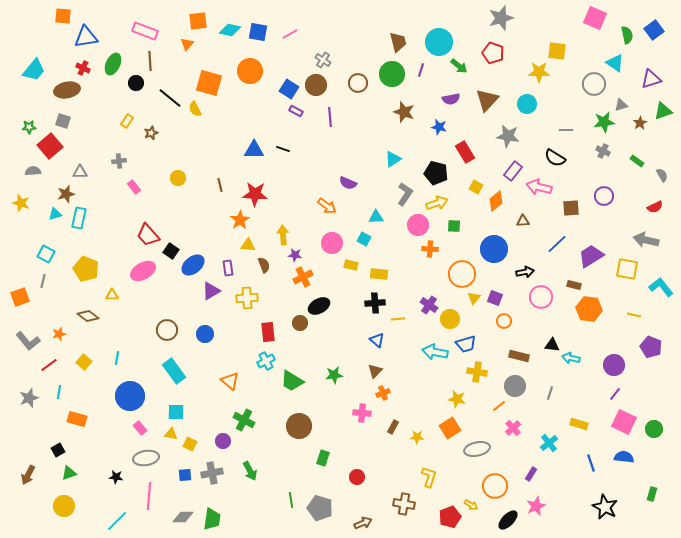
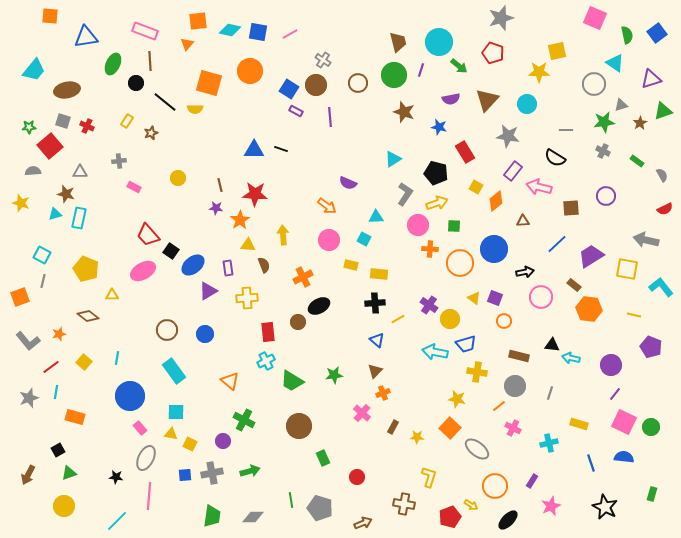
orange square at (63, 16): moved 13 px left
blue square at (654, 30): moved 3 px right, 3 px down
yellow square at (557, 51): rotated 18 degrees counterclockwise
red cross at (83, 68): moved 4 px right, 58 px down
green circle at (392, 74): moved 2 px right, 1 px down
black line at (170, 98): moved 5 px left, 4 px down
yellow semicircle at (195, 109): rotated 63 degrees counterclockwise
black line at (283, 149): moved 2 px left
pink rectangle at (134, 187): rotated 24 degrees counterclockwise
brown star at (66, 194): rotated 30 degrees clockwise
purple circle at (604, 196): moved 2 px right
red semicircle at (655, 207): moved 10 px right, 2 px down
pink circle at (332, 243): moved 3 px left, 3 px up
cyan square at (46, 254): moved 4 px left, 1 px down
purple star at (295, 255): moved 79 px left, 47 px up
orange circle at (462, 274): moved 2 px left, 11 px up
brown rectangle at (574, 285): rotated 24 degrees clockwise
purple triangle at (211, 291): moved 3 px left
yellow triangle at (474, 298): rotated 32 degrees counterclockwise
yellow line at (398, 319): rotated 24 degrees counterclockwise
brown circle at (300, 323): moved 2 px left, 1 px up
red line at (49, 365): moved 2 px right, 2 px down
purple circle at (614, 365): moved 3 px left
cyan line at (59, 392): moved 3 px left
pink cross at (362, 413): rotated 36 degrees clockwise
orange rectangle at (77, 419): moved 2 px left, 2 px up
orange square at (450, 428): rotated 15 degrees counterclockwise
pink cross at (513, 428): rotated 21 degrees counterclockwise
green circle at (654, 429): moved 3 px left, 2 px up
cyan cross at (549, 443): rotated 24 degrees clockwise
gray ellipse at (477, 449): rotated 50 degrees clockwise
gray ellipse at (146, 458): rotated 55 degrees counterclockwise
green rectangle at (323, 458): rotated 42 degrees counterclockwise
green arrow at (250, 471): rotated 78 degrees counterclockwise
purple rectangle at (531, 474): moved 1 px right, 7 px down
pink star at (536, 506): moved 15 px right
gray diamond at (183, 517): moved 70 px right
green trapezoid at (212, 519): moved 3 px up
